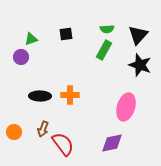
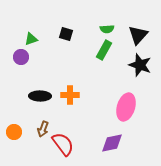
black square: rotated 24 degrees clockwise
